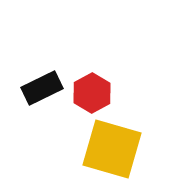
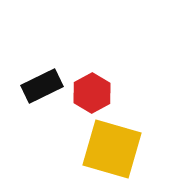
black rectangle: moved 2 px up
